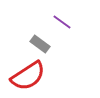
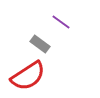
purple line: moved 1 px left
